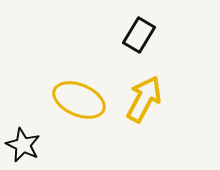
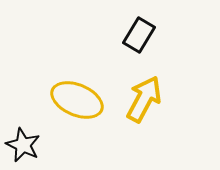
yellow ellipse: moved 2 px left
